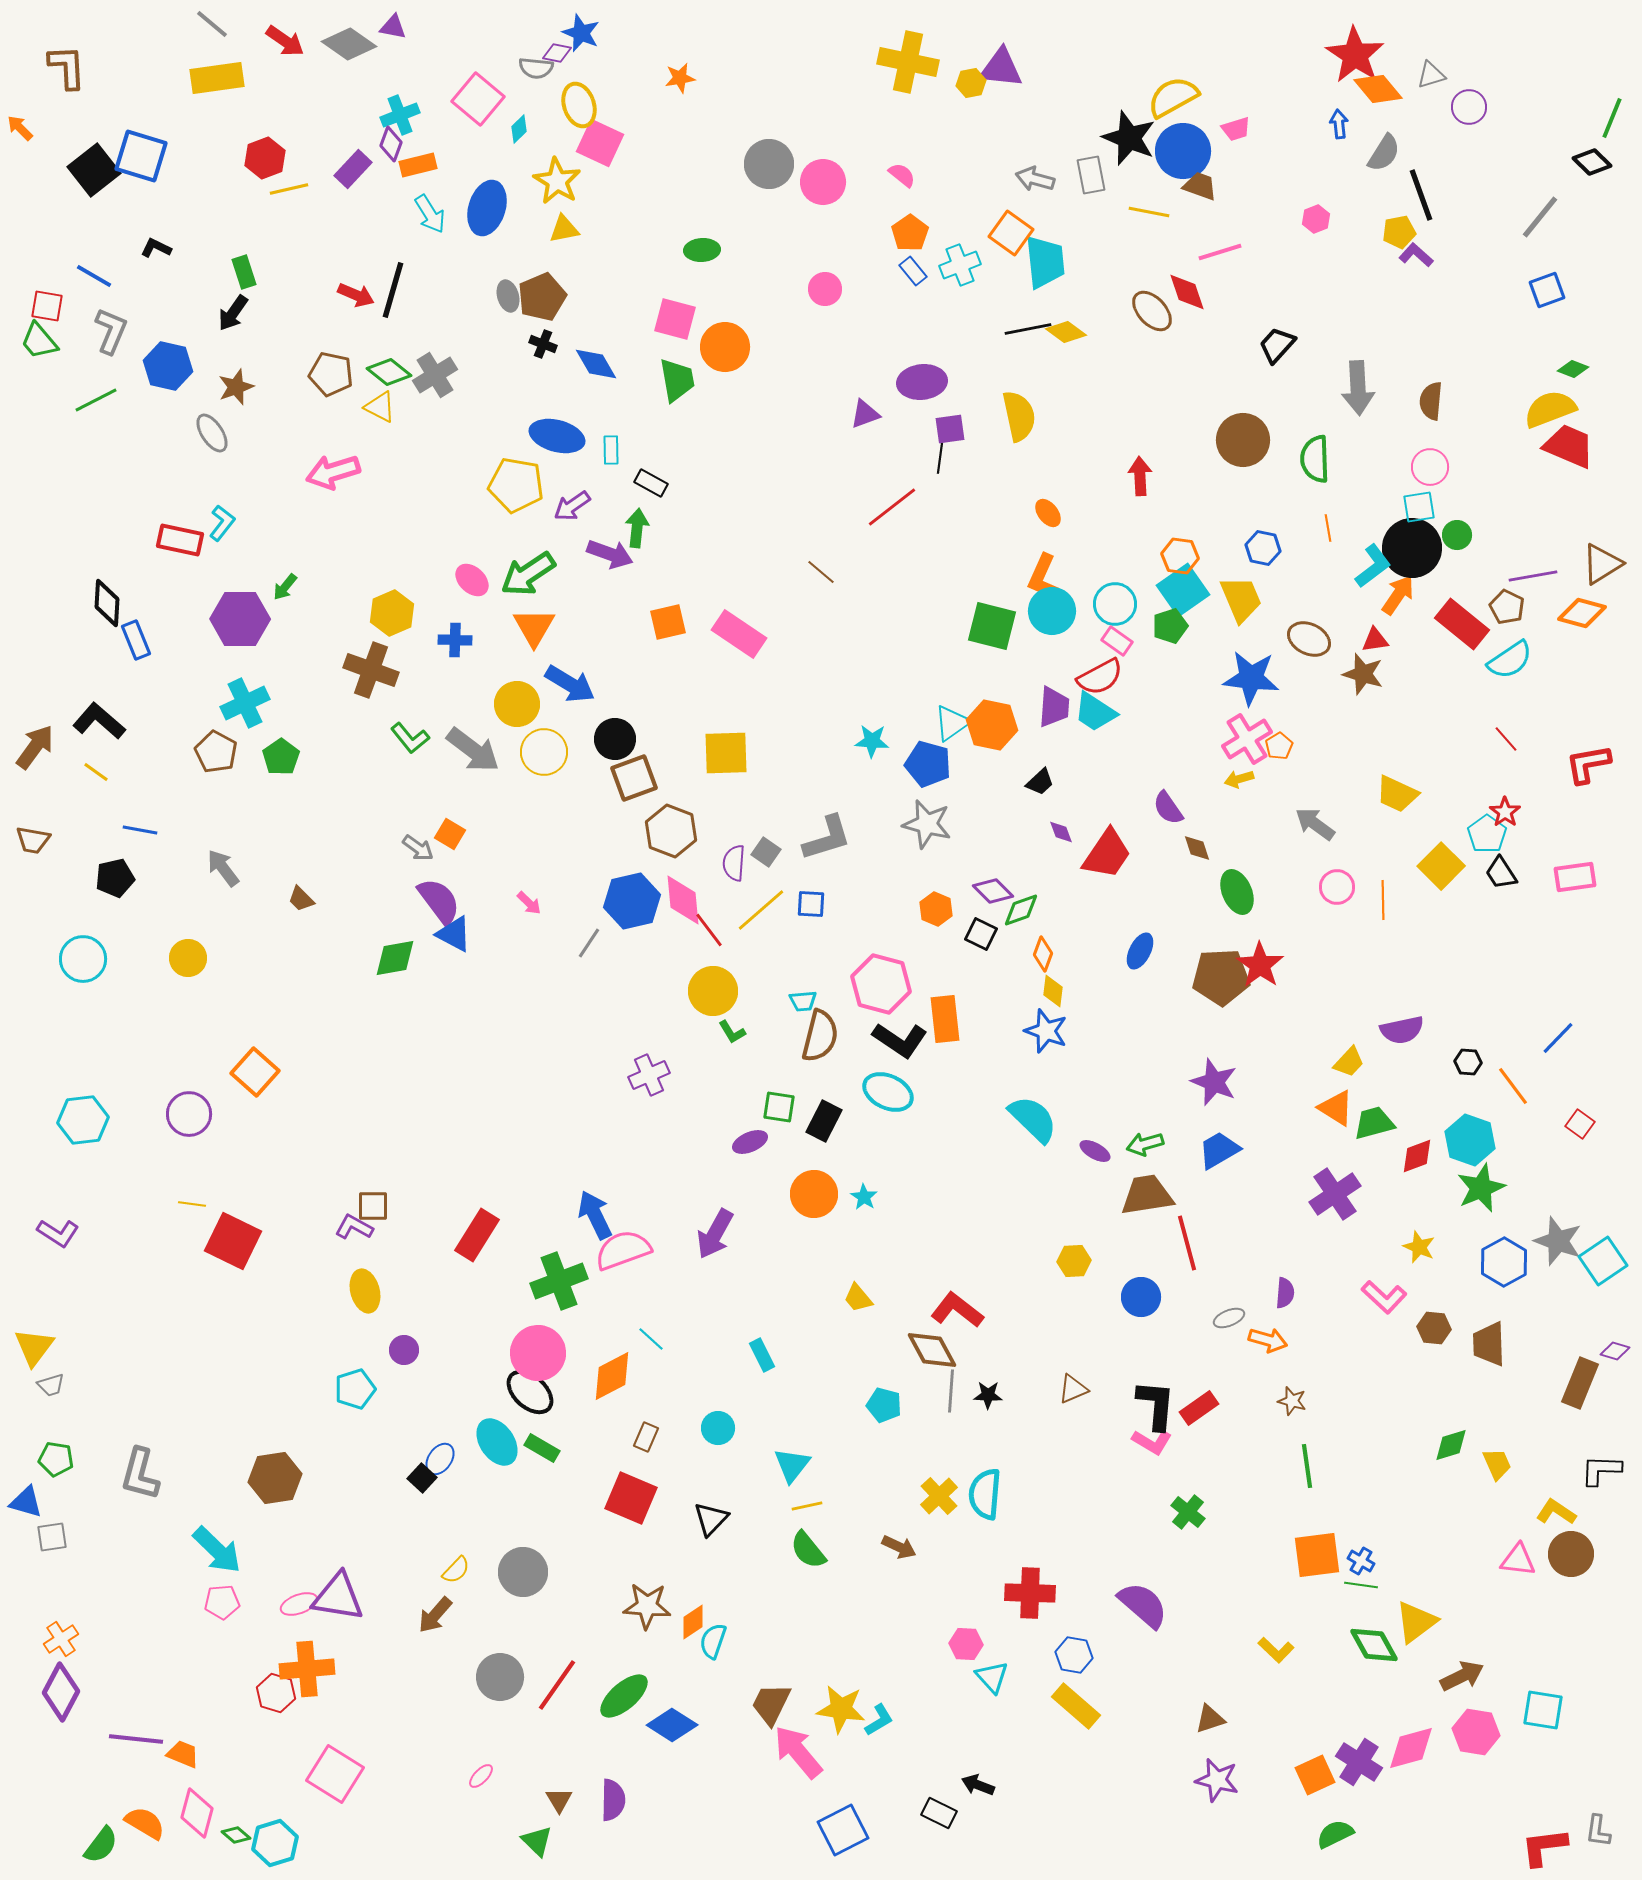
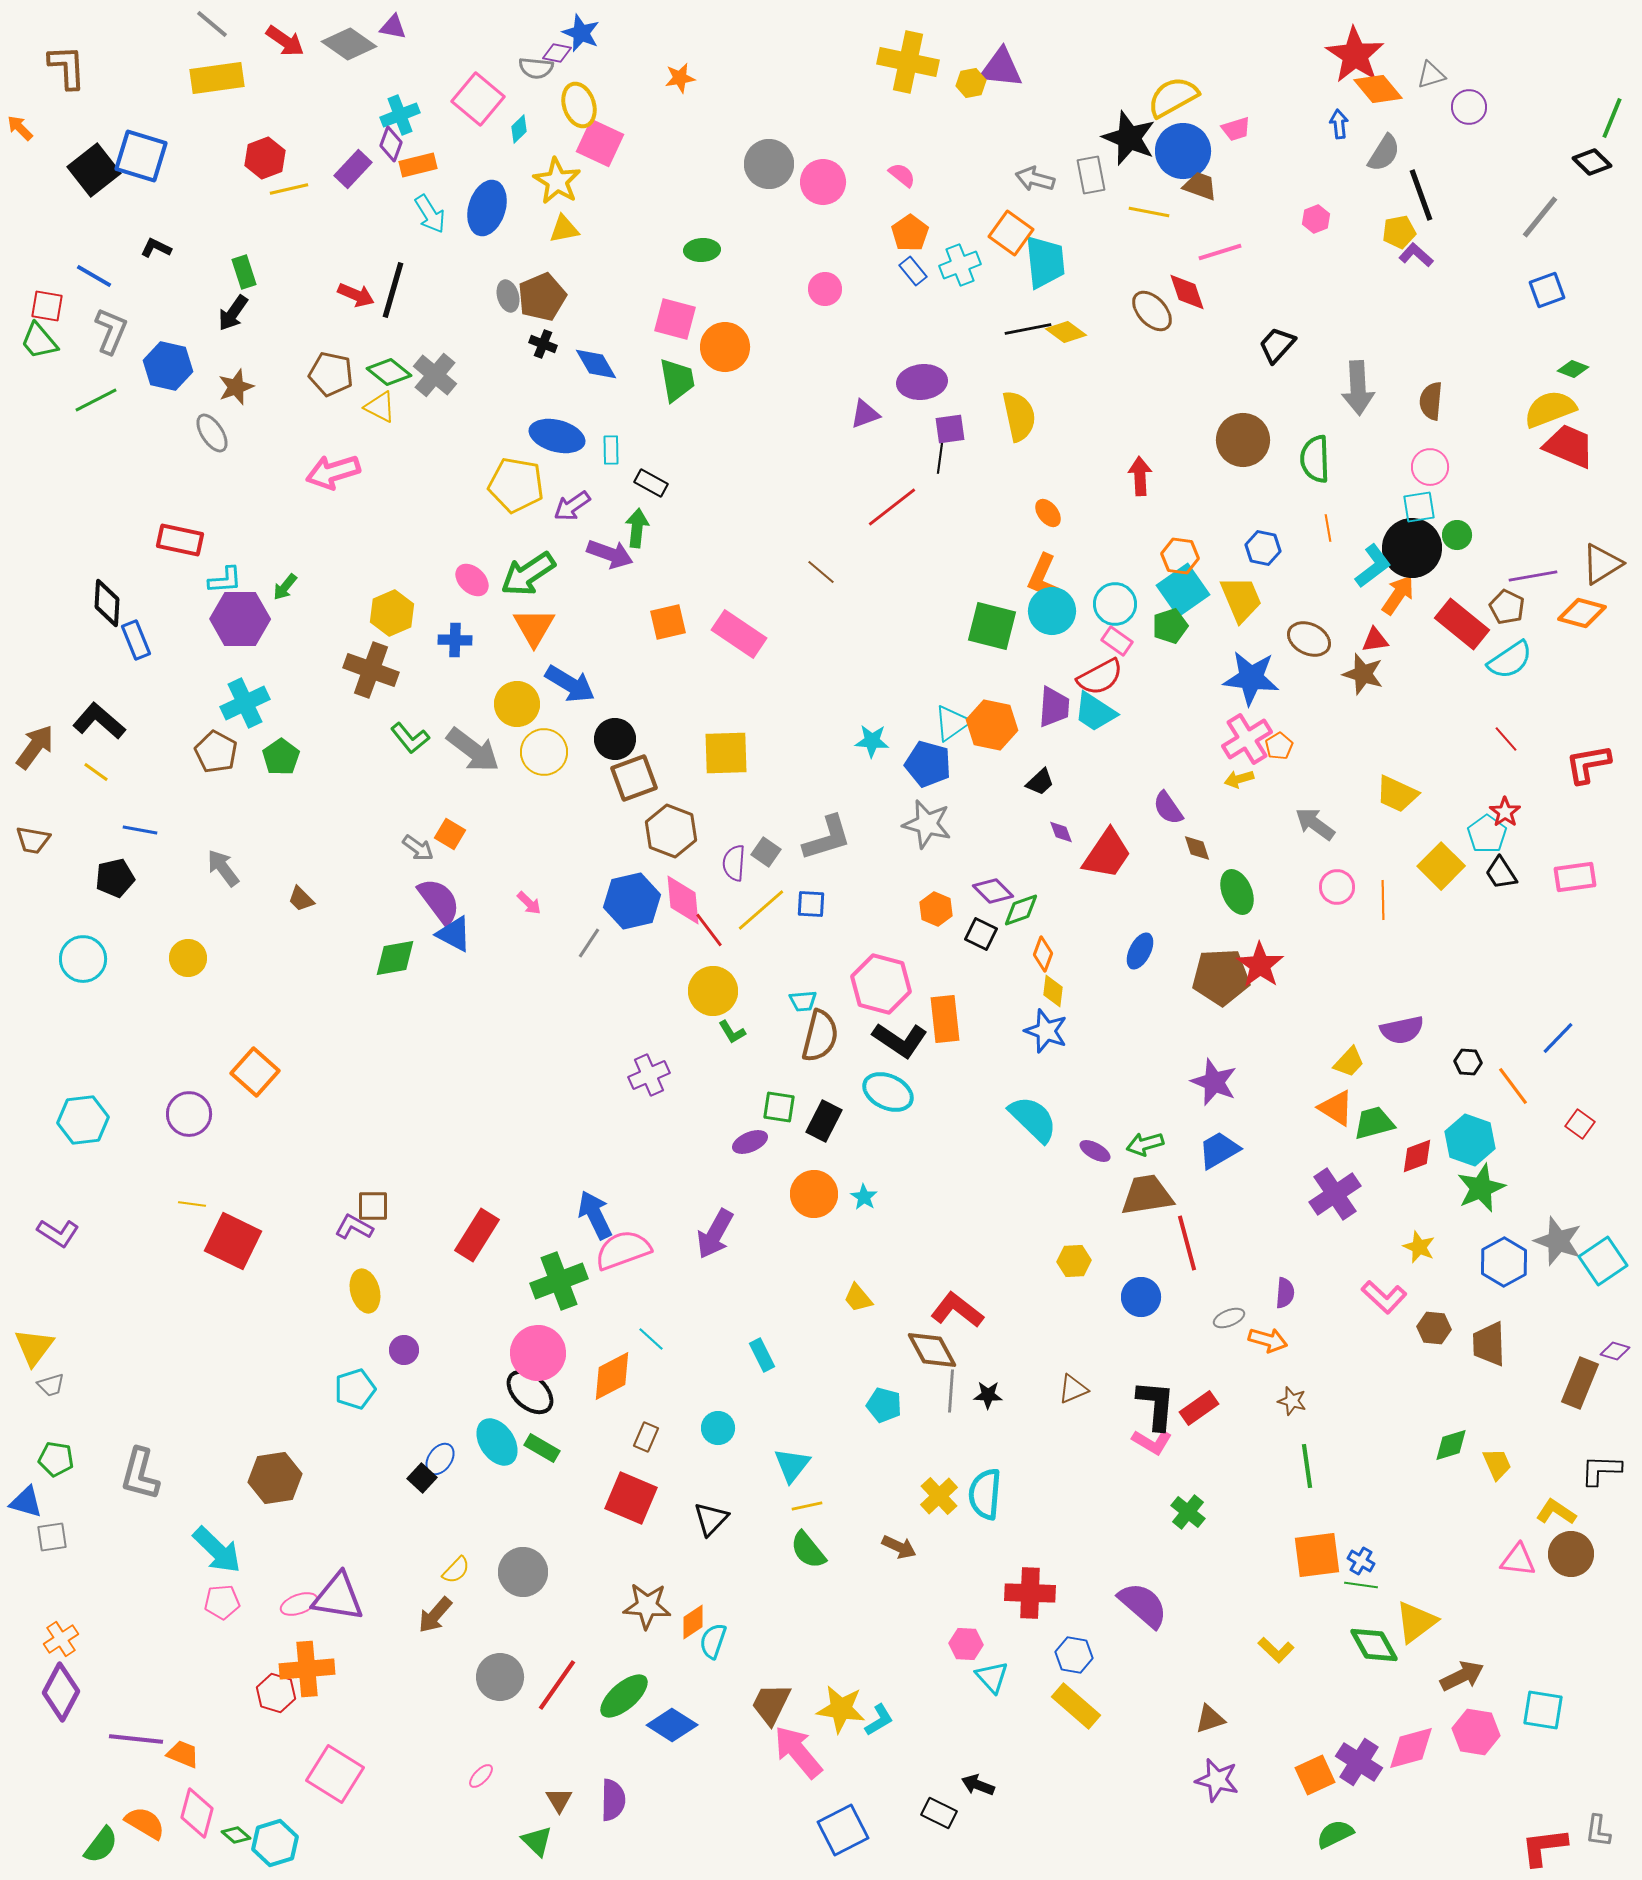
gray cross at (435, 375): rotated 18 degrees counterclockwise
cyan L-shape at (222, 523): moved 3 px right, 57 px down; rotated 48 degrees clockwise
